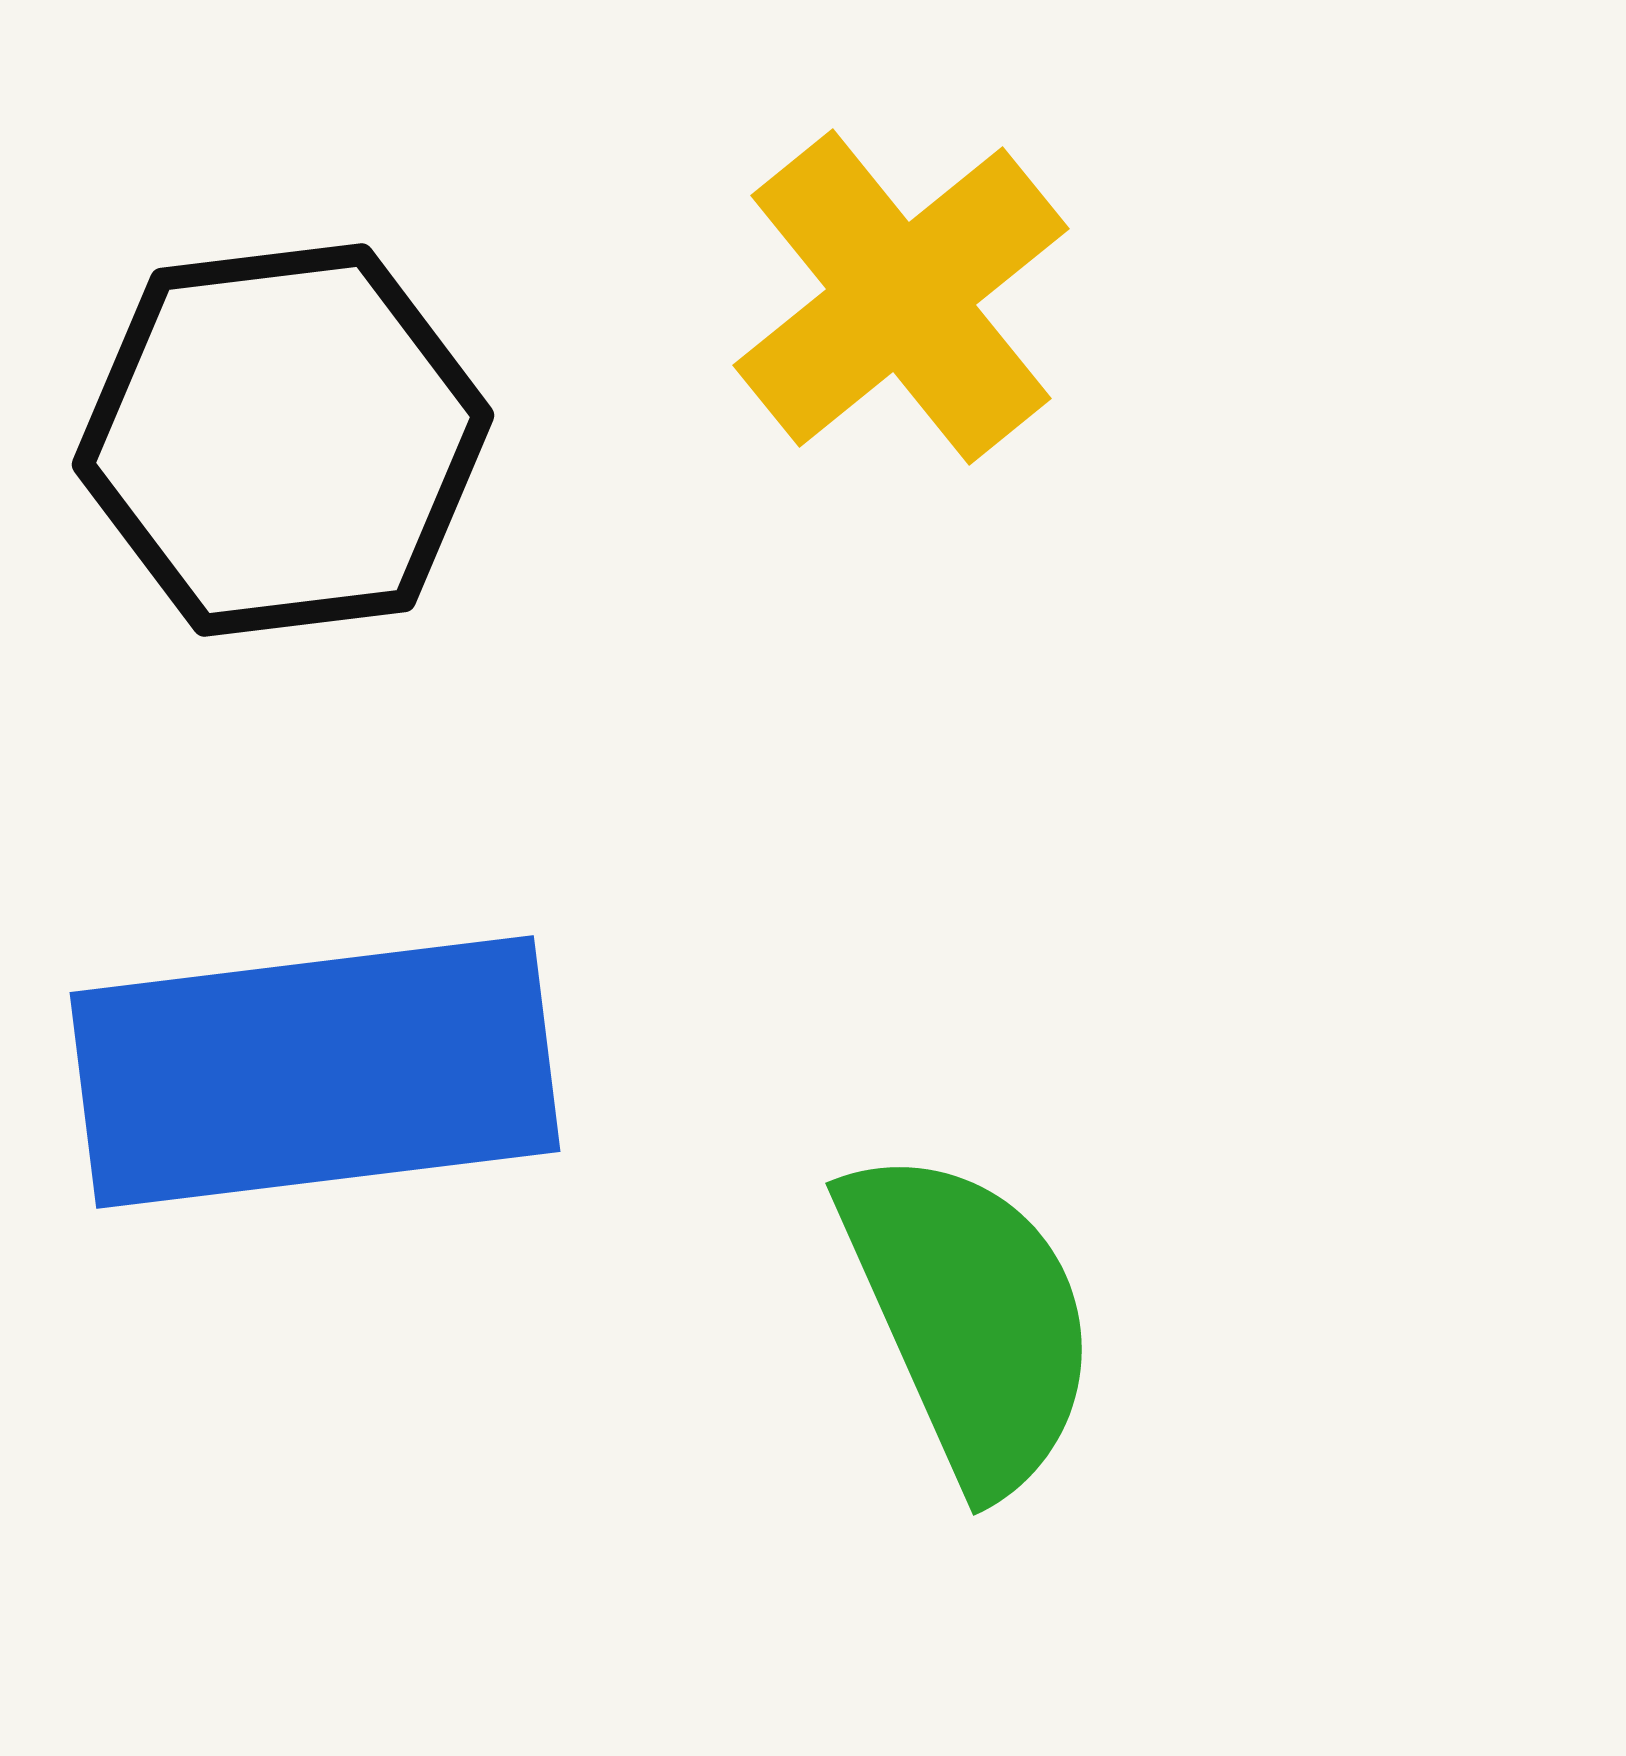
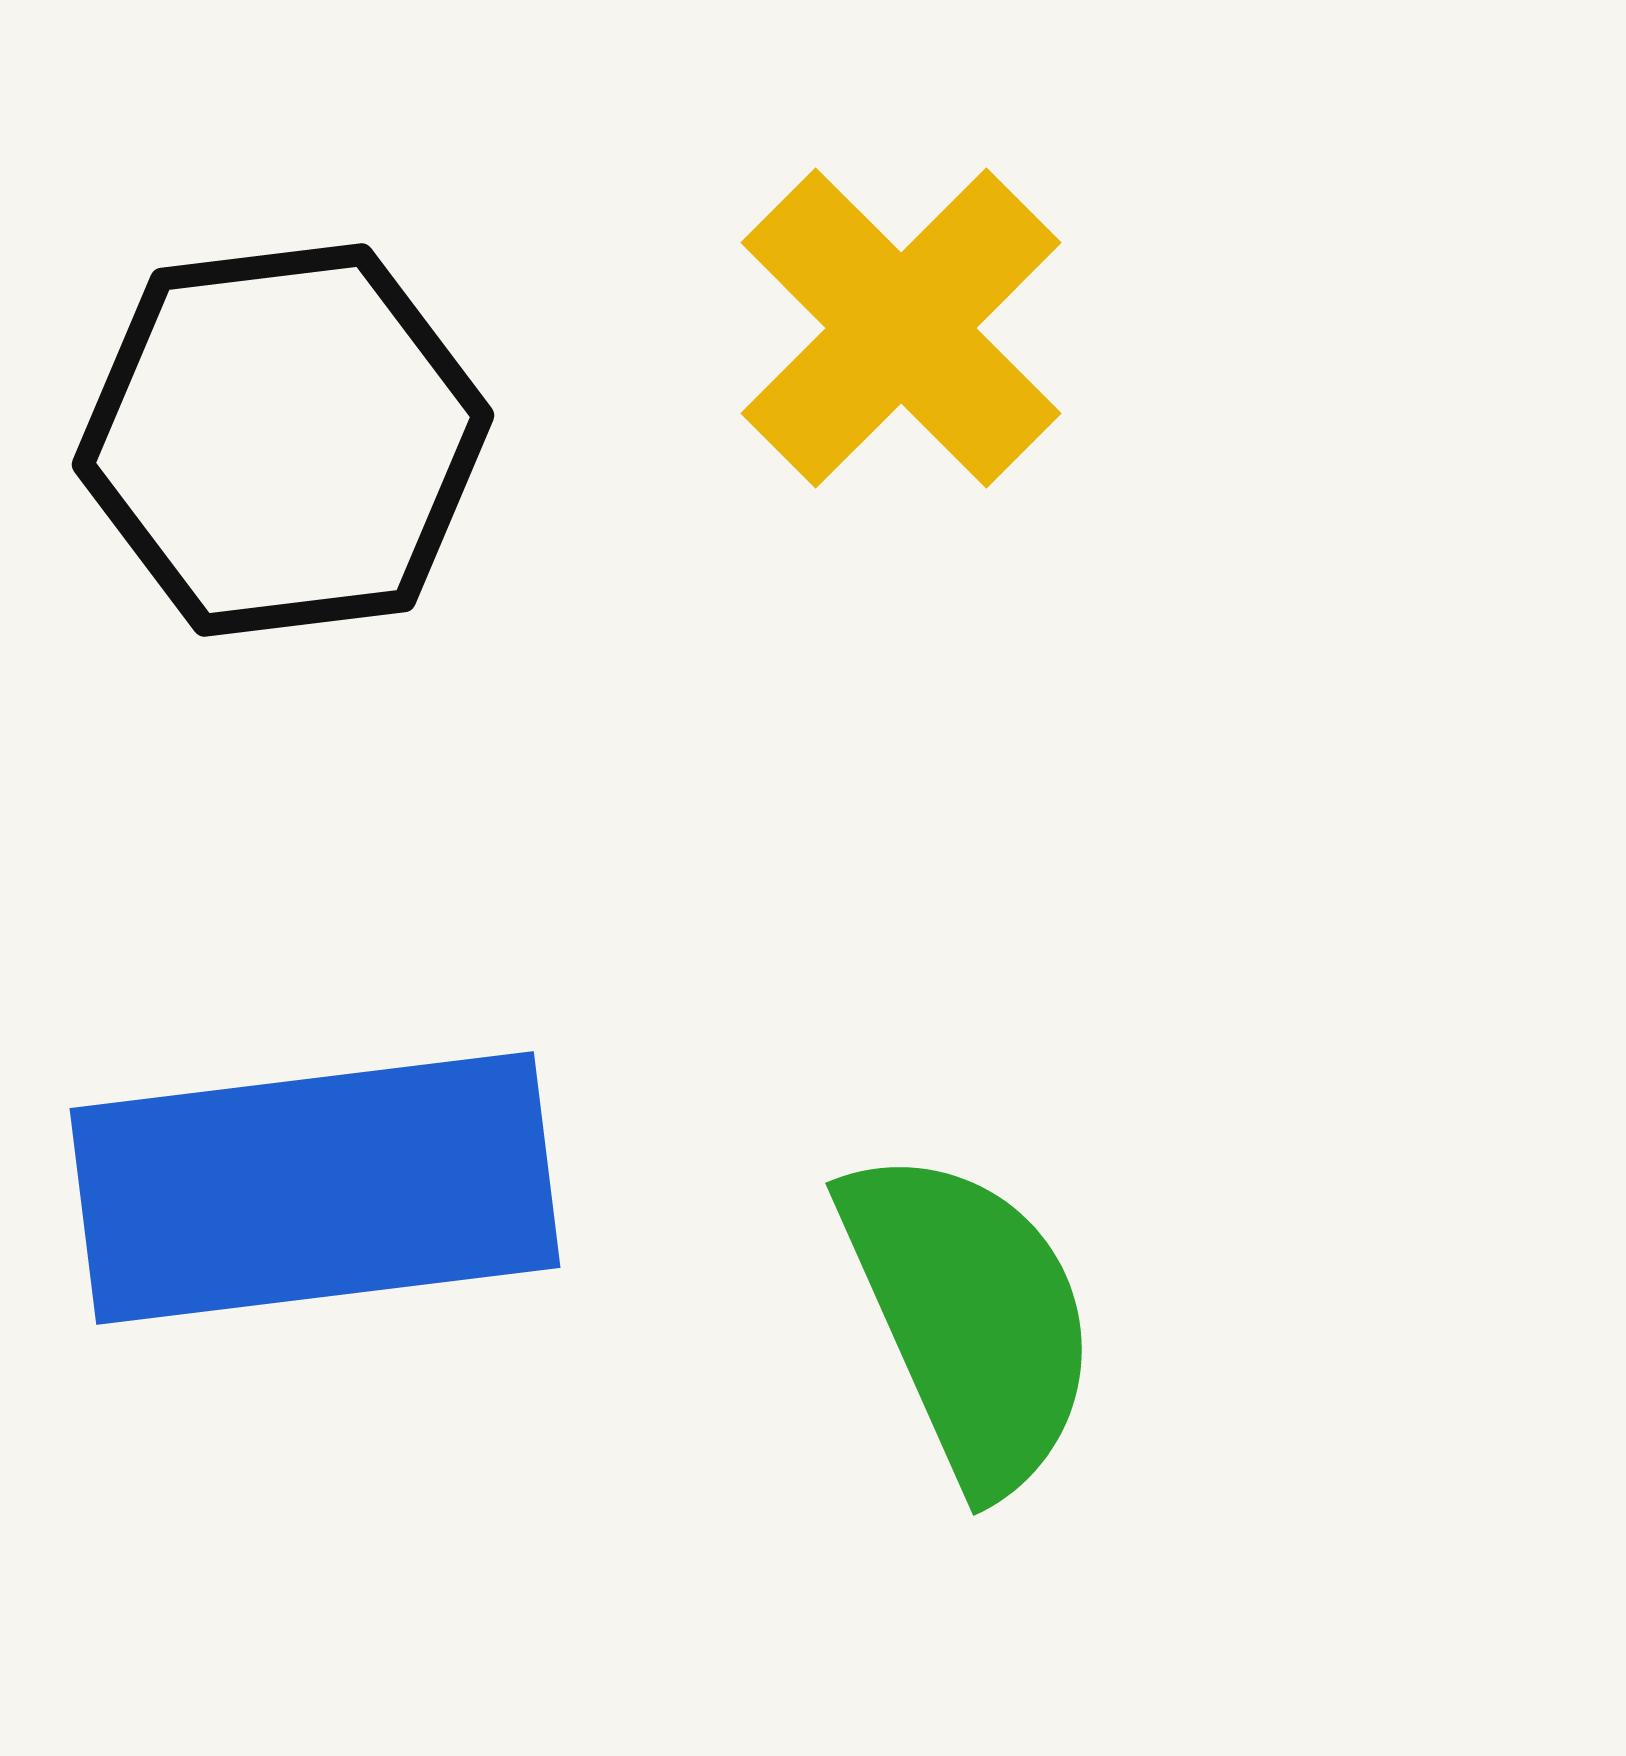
yellow cross: moved 31 px down; rotated 6 degrees counterclockwise
blue rectangle: moved 116 px down
